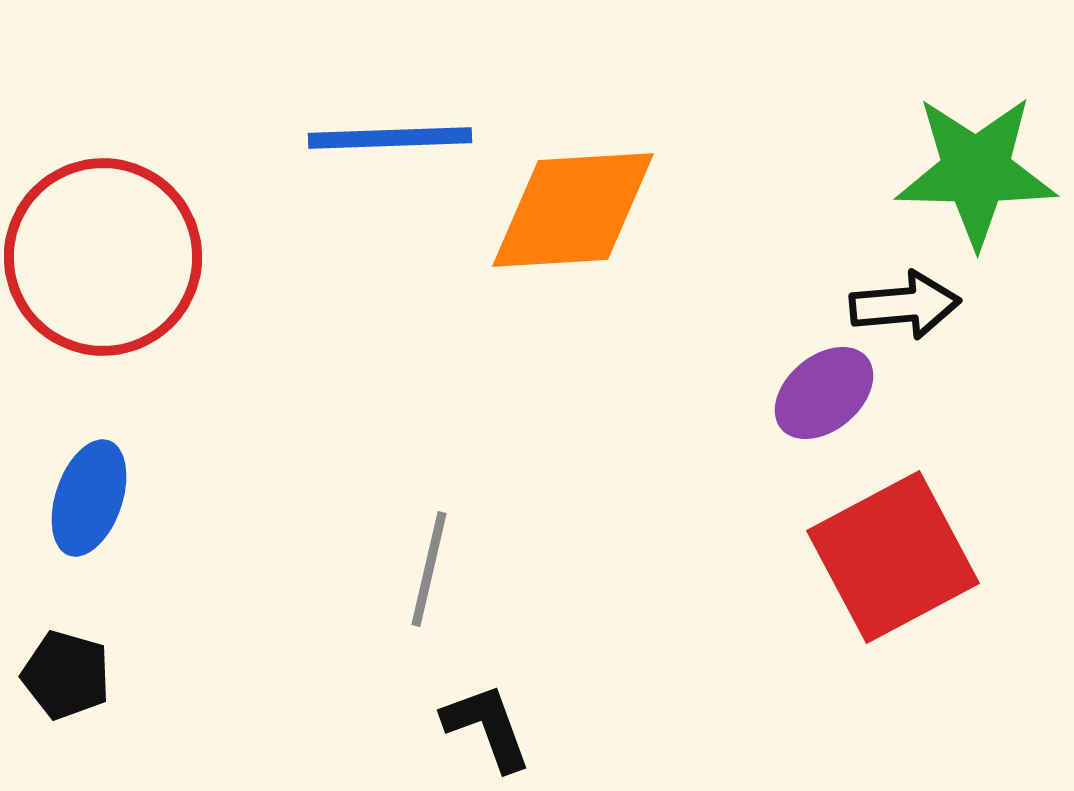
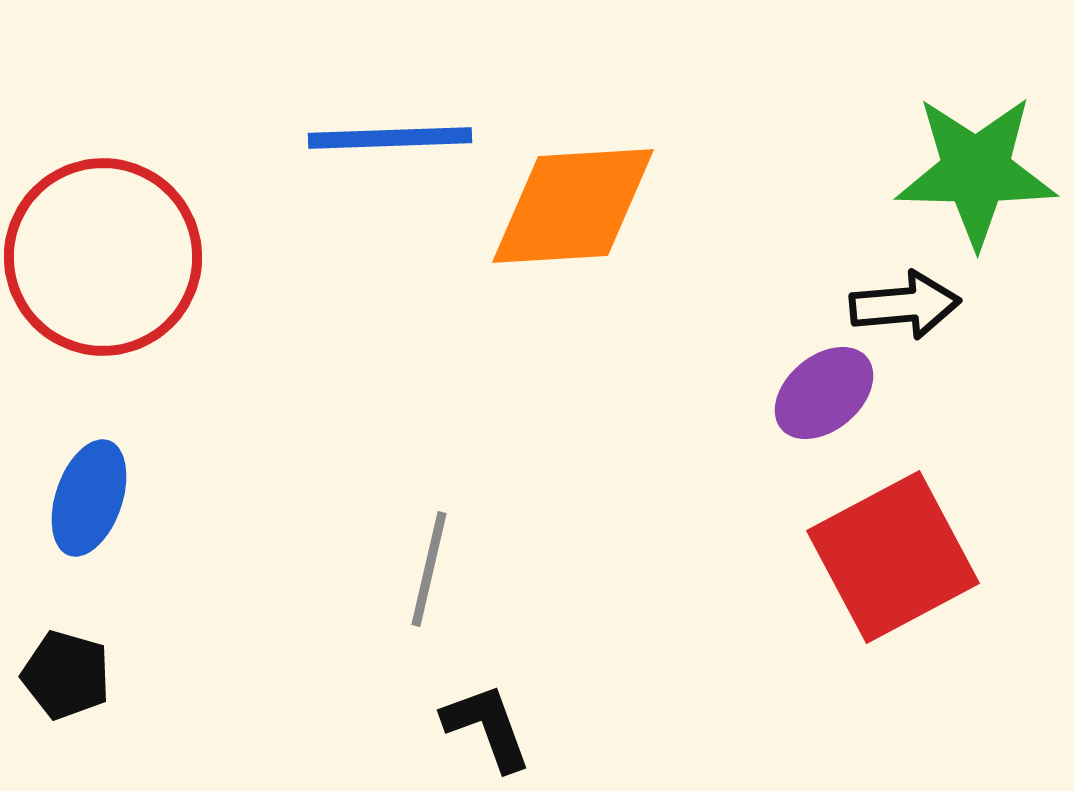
orange diamond: moved 4 px up
